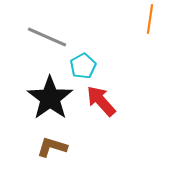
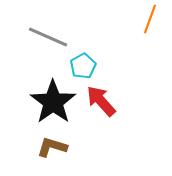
orange line: rotated 12 degrees clockwise
gray line: moved 1 px right
black star: moved 3 px right, 4 px down
